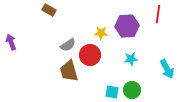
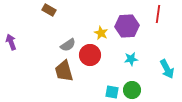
yellow star: rotated 24 degrees clockwise
brown trapezoid: moved 5 px left
